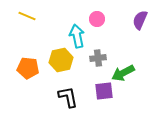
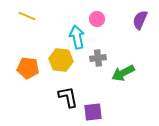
cyan arrow: moved 1 px down
yellow hexagon: rotated 20 degrees clockwise
purple square: moved 11 px left, 21 px down
